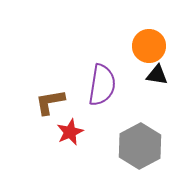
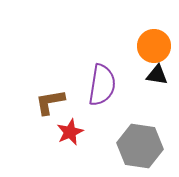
orange circle: moved 5 px right
gray hexagon: rotated 24 degrees counterclockwise
